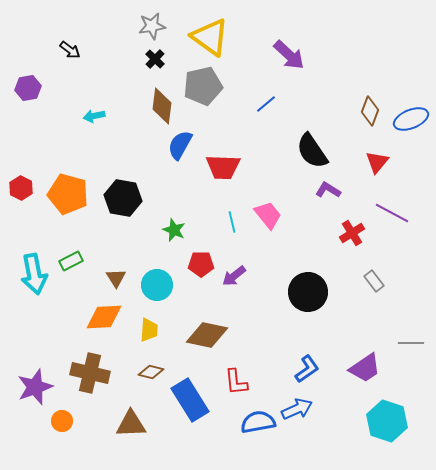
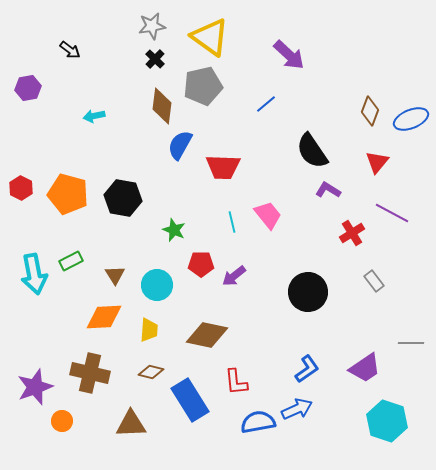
brown triangle at (116, 278): moved 1 px left, 3 px up
